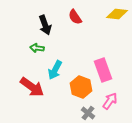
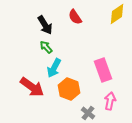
yellow diamond: rotated 40 degrees counterclockwise
black arrow: rotated 12 degrees counterclockwise
green arrow: moved 9 px right, 1 px up; rotated 40 degrees clockwise
cyan arrow: moved 1 px left, 2 px up
orange hexagon: moved 12 px left, 2 px down
pink arrow: rotated 24 degrees counterclockwise
